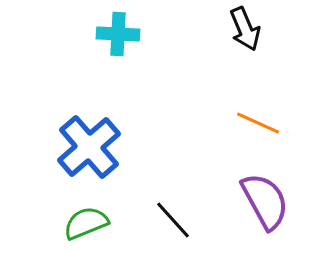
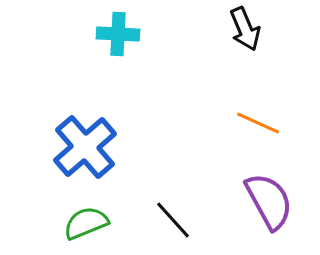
blue cross: moved 4 px left
purple semicircle: moved 4 px right
